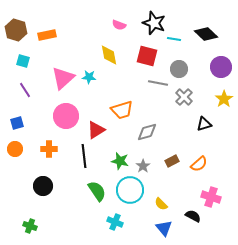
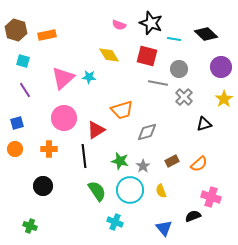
black star: moved 3 px left
yellow diamond: rotated 20 degrees counterclockwise
pink circle: moved 2 px left, 2 px down
yellow semicircle: moved 13 px up; rotated 24 degrees clockwise
black semicircle: rotated 49 degrees counterclockwise
